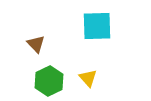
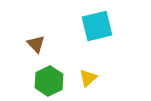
cyan square: rotated 12 degrees counterclockwise
yellow triangle: rotated 30 degrees clockwise
